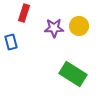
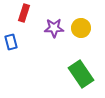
yellow circle: moved 2 px right, 2 px down
green rectangle: moved 8 px right; rotated 24 degrees clockwise
